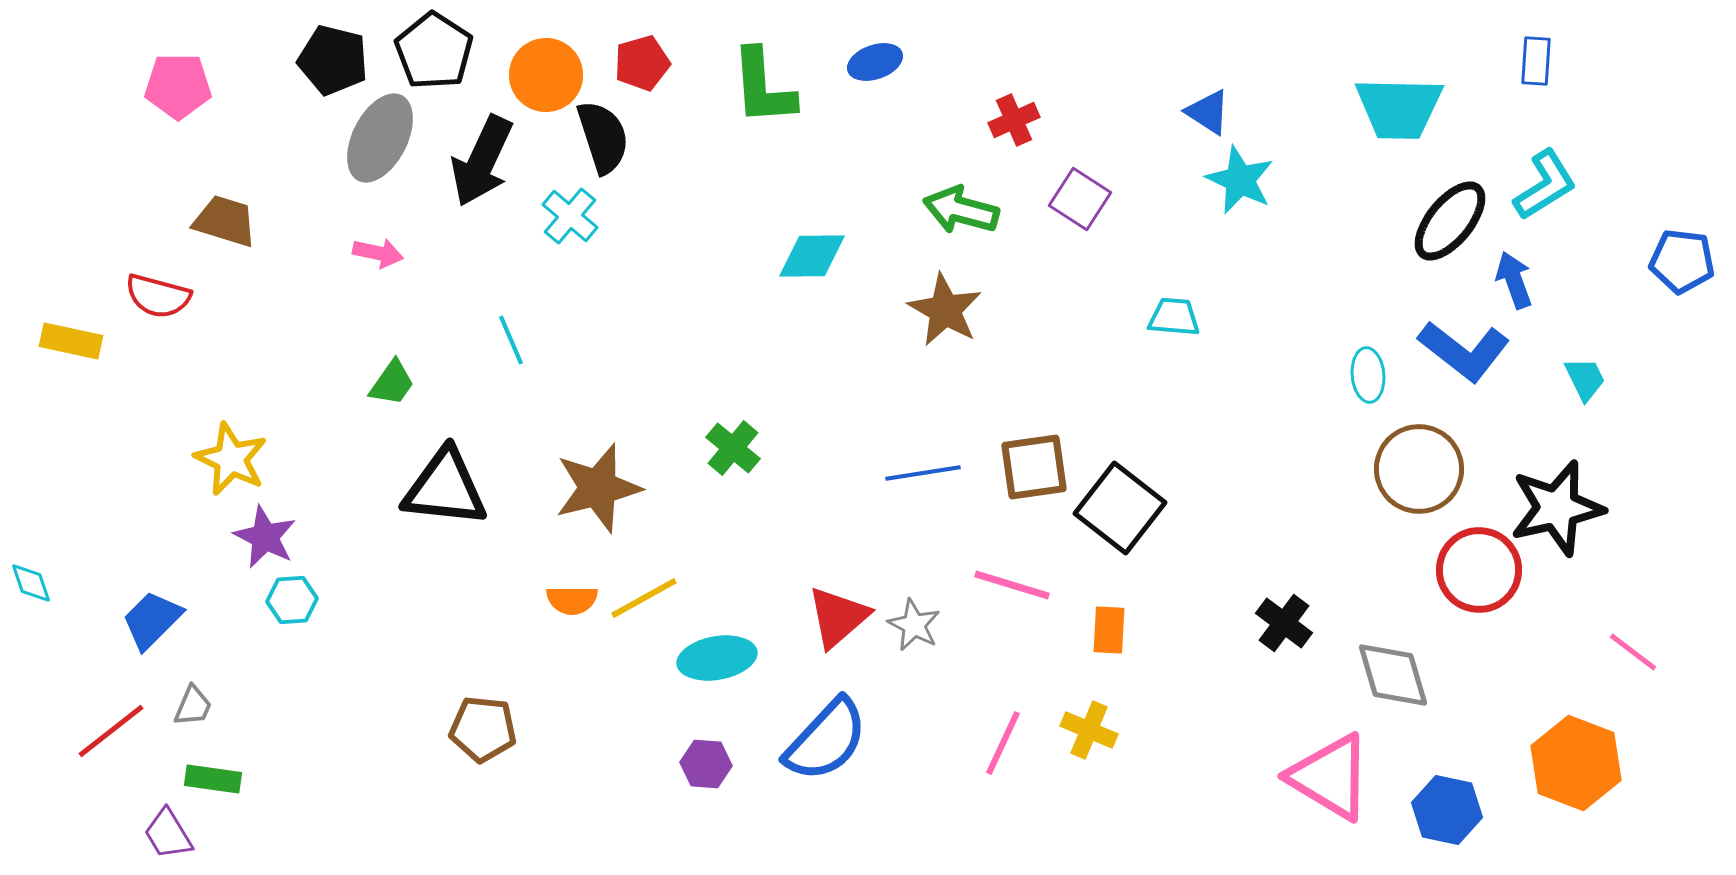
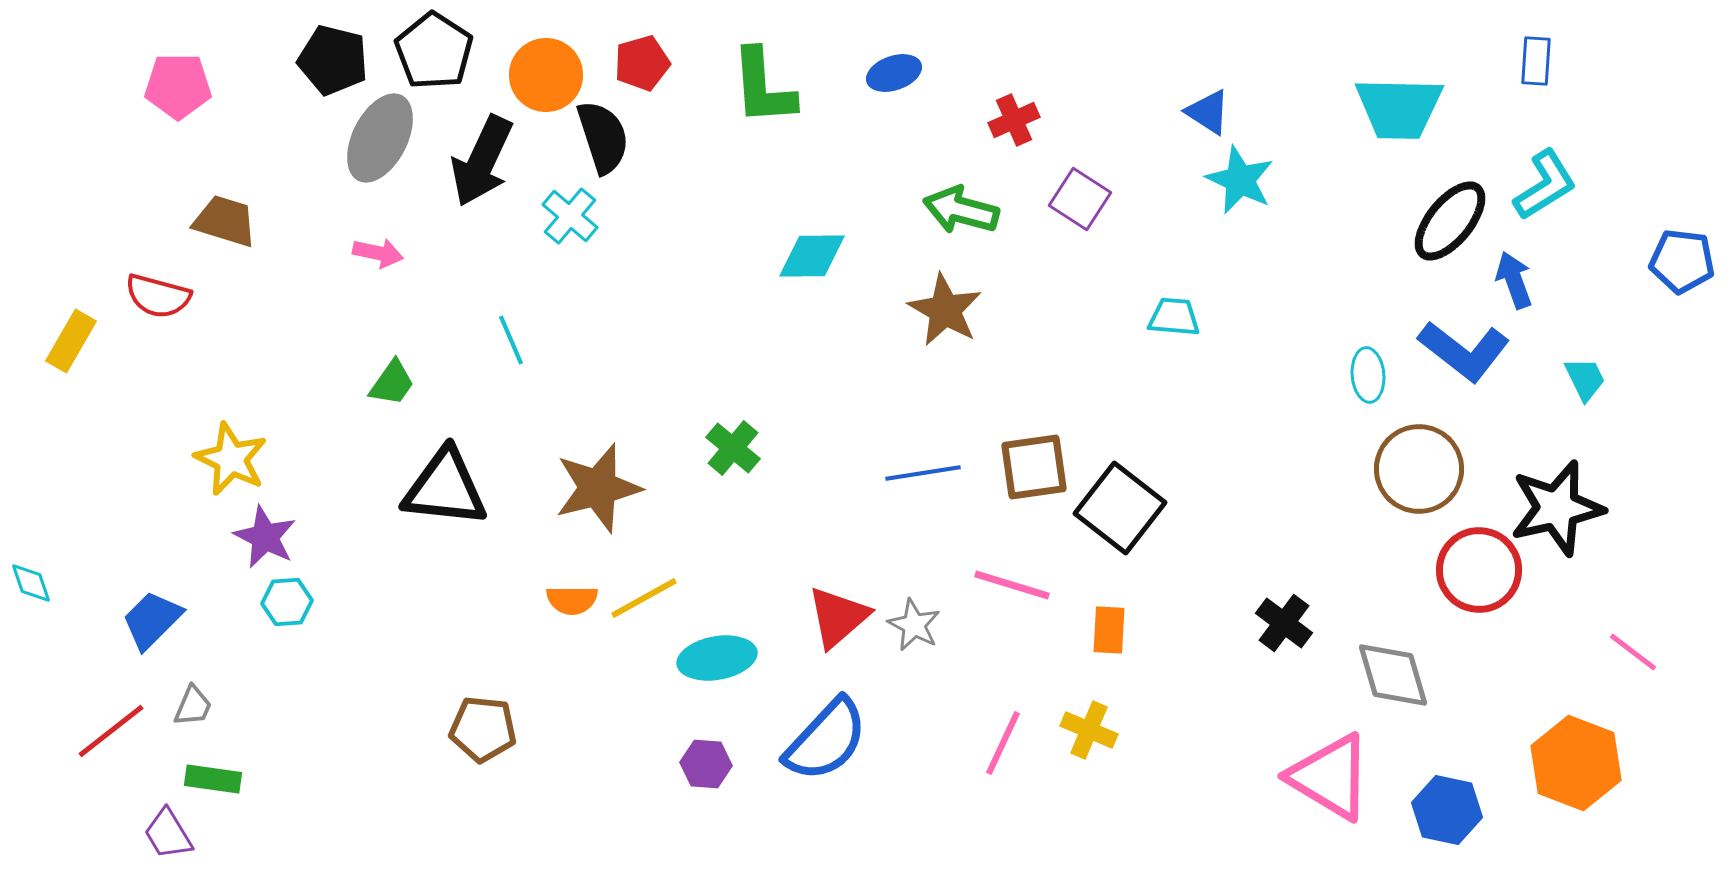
blue ellipse at (875, 62): moved 19 px right, 11 px down
yellow rectangle at (71, 341): rotated 72 degrees counterclockwise
cyan hexagon at (292, 600): moved 5 px left, 2 px down
